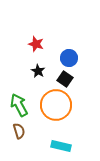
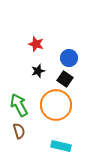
black star: rotated 24 degrees clockwise
